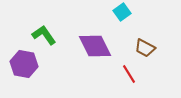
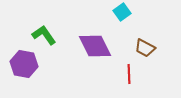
red line: rotated 30 degrees clockwise
